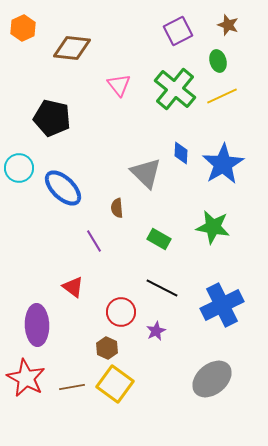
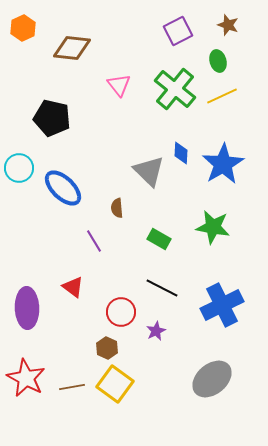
gray triangle: moved 3 px right, 2 px up
purple ellipse: moved 10 px left, 17 px up
